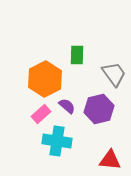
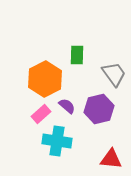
red triangle: moved 1 px right, 1 px up
